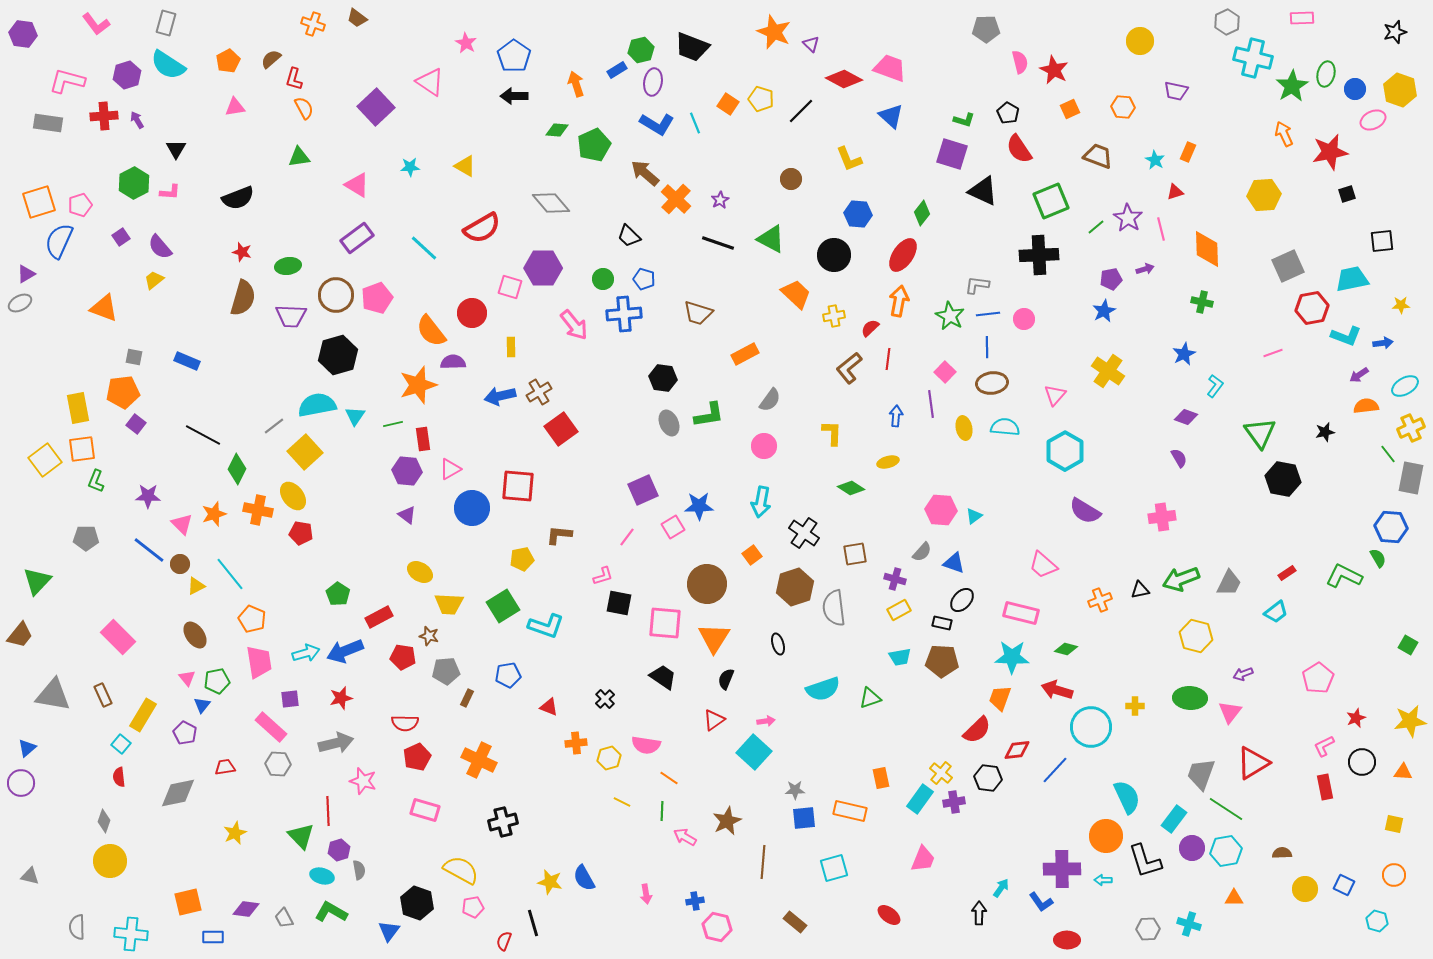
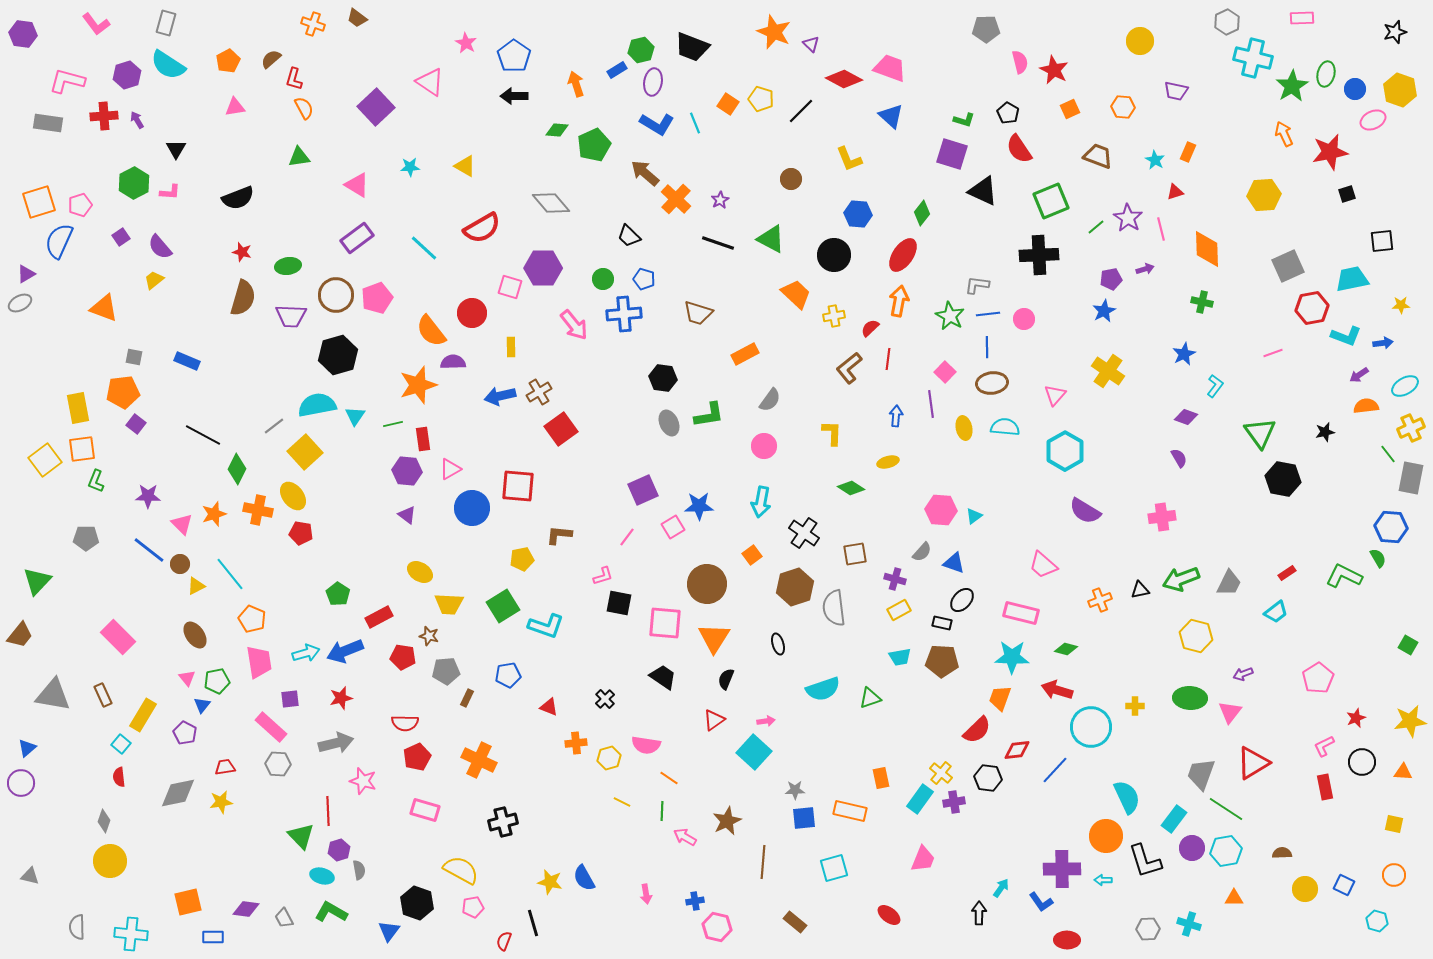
yellow star at (235, 833): moved 14 px left, 31 px up; rotated 15 degrees clockwise
